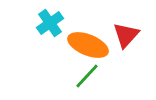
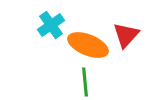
cyan cross: moved 1 px right, 2 px down
green line: moved 2 px left, 6 px down; rotated 48 degrees counterclockwise
